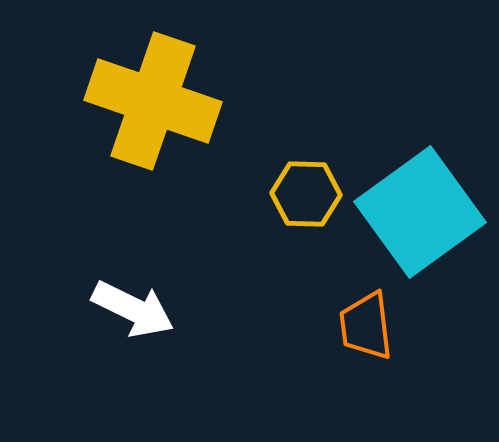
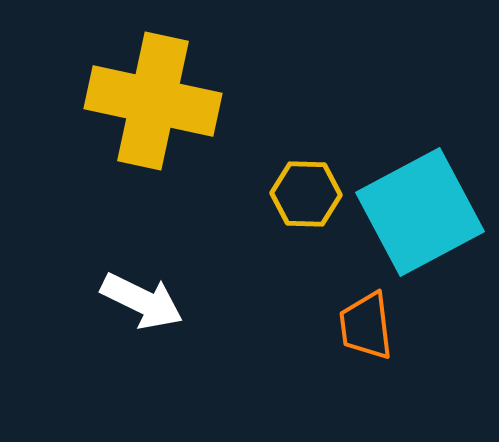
yellow cross: rotated 7 degrees counterclockwise
cyan square: rotated 8 degrees clockwise
white arrow: moved 9 px right, 8 px up
